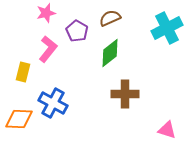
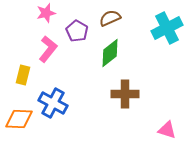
yellow rectangle: moved 3 px down
